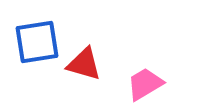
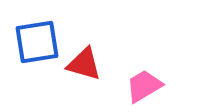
pink trapezoid: moved 1 px left, 2 px down
